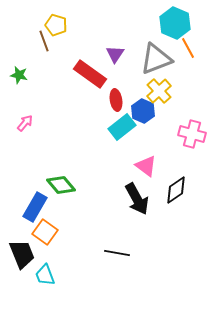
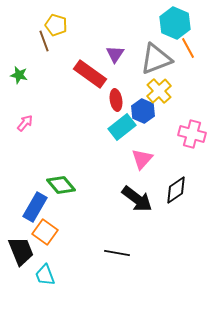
pink triangle: moved 4 px left, 7 px up; rotated 35 degrees clockwise
black arrow: rotated 24 degrees counterclockwise
black trapezoid: moved 1 px left, 3 px up
